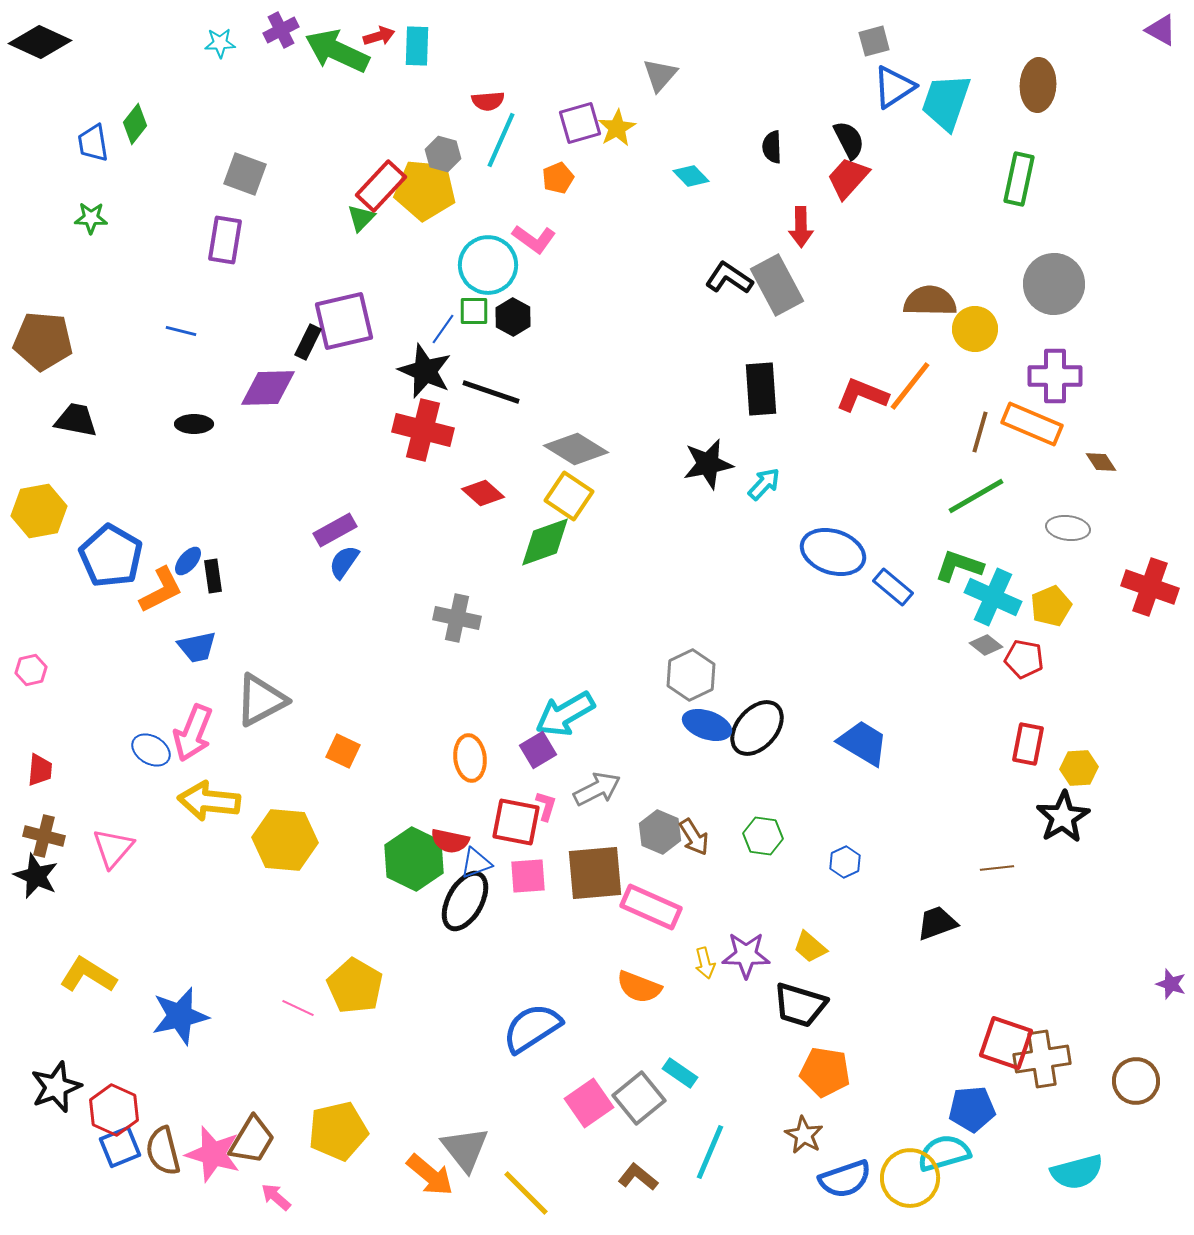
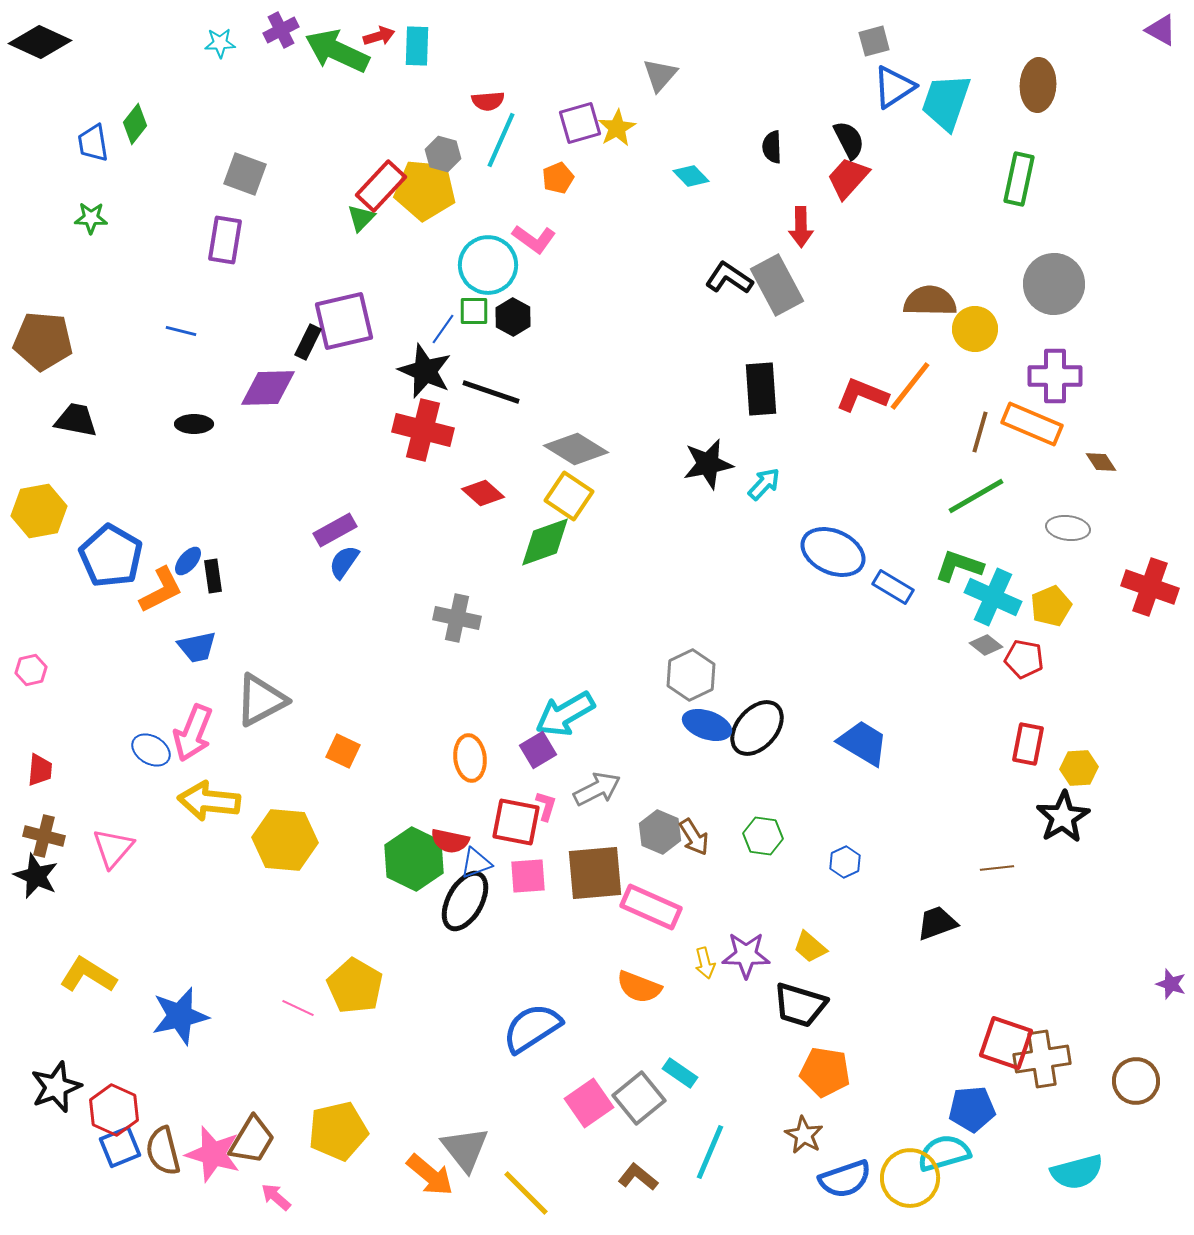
blue ellipse at (833, 552): rotated 6 degrees clockwise
blue rectangle at (893, 587): rotated 9 degrees counterclockwise
